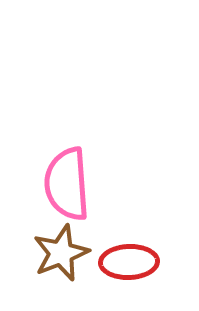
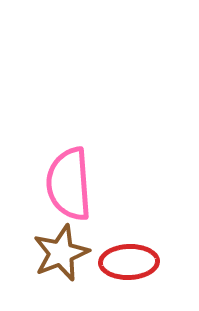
pink semicircle: moved 2 px right
